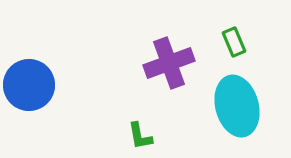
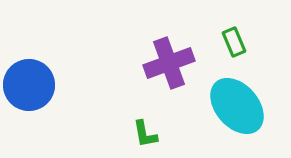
cyan ellipse: rotated 26 degrees counterclockwise
green L-shape: moved 5 px right, 2 px up
